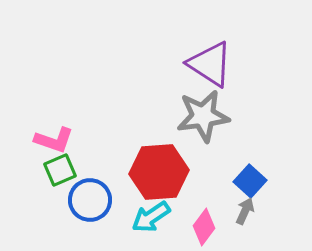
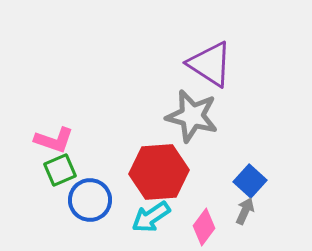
gray star: moved 11 px left; rotated 22 degrees clockwise
